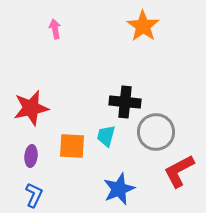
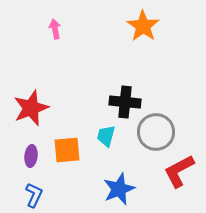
red star: rotated 9 degrees counterclockwise
orange square: moved 5 px left, 4 px down; rotated 8 degrees counterclockwise
